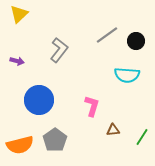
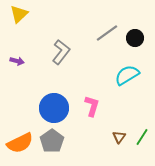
gray line: moved 2 px up
black circle: moved 1 px left, 3 px up
gray L-shape: moved 2 px right, 2 px down
cyan semicircle: rotated 145 degrees clockwise
blue circle: moved 15 px right, 8 px down
brown triangle: moved 6 px right, 7 px down; rotated 48 degrees counterclockwise
gray pentagon: moved 3 px left, 1 px down
orange semicircle: moved 2 px up; rotated 12 degrees counterclockwise
